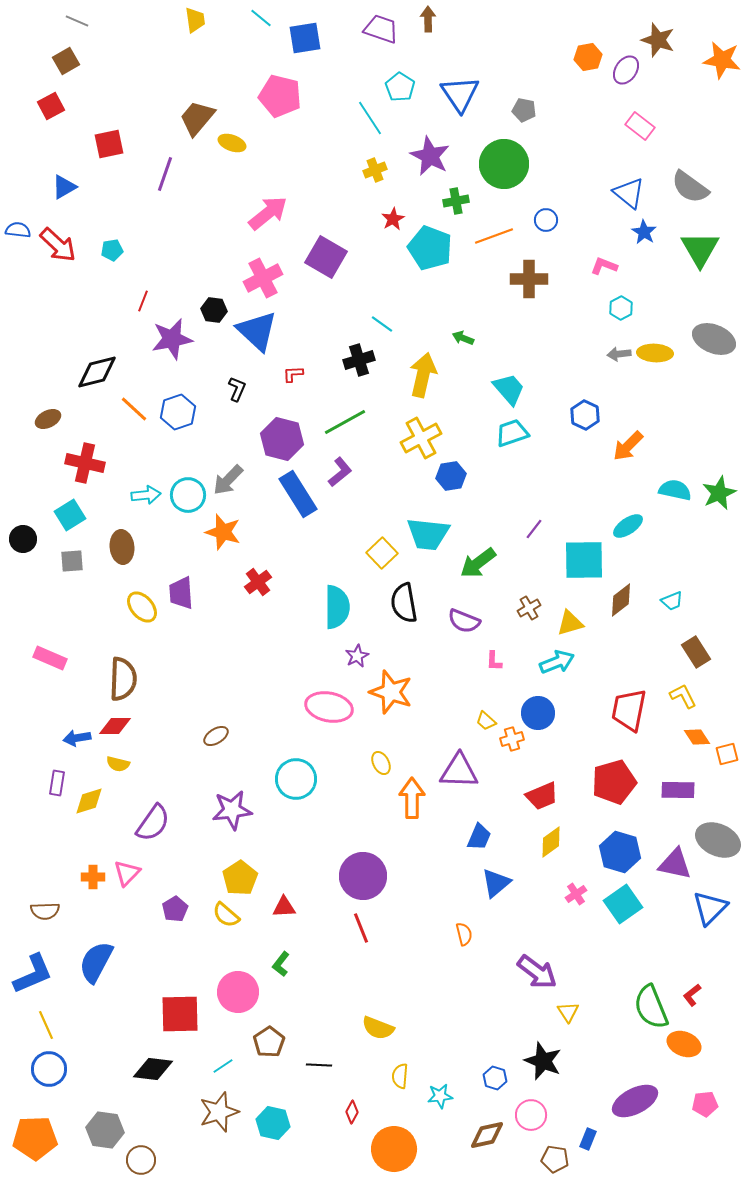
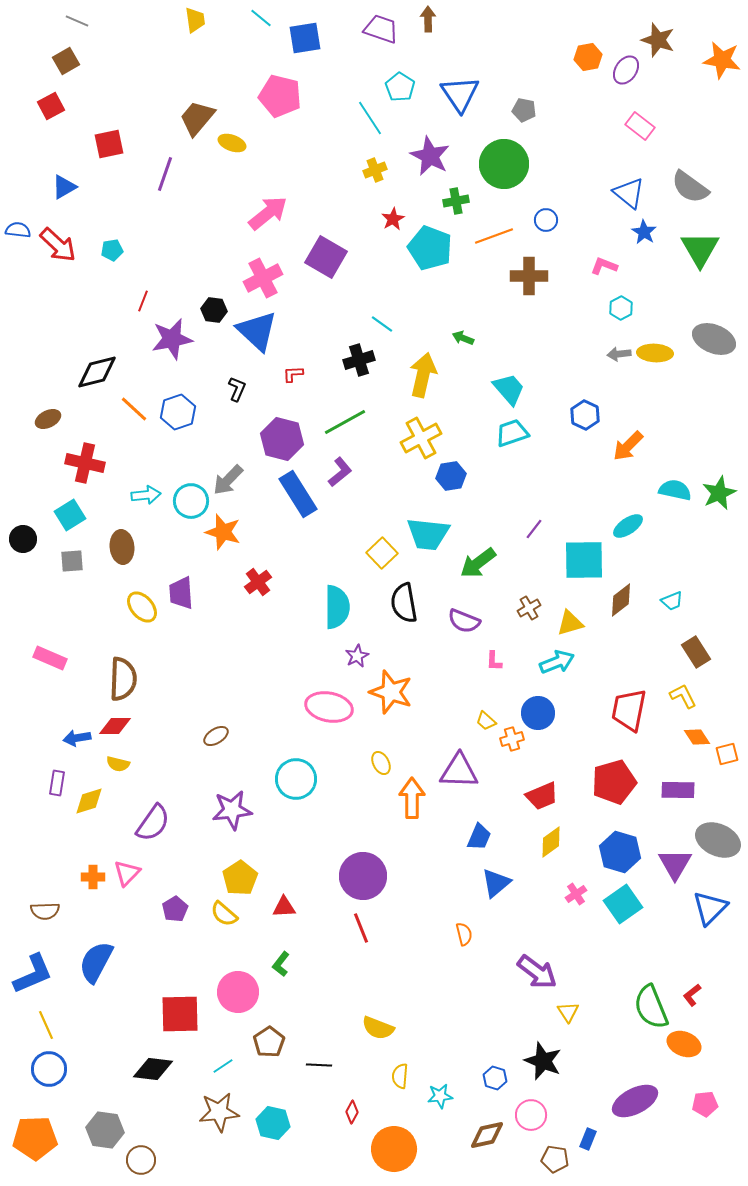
brown cross at (529, 279): moved 3 px up
cyan circle at (188, 495): moved 3 px right, 6 px down
purple triangle at (675, 864): rotated 48 degrees clockwise
yellow semicircle at (226, 915): moved 2 px left, 1 px up
brown star at (219, 1112): rotated 12 degrees clockwise
